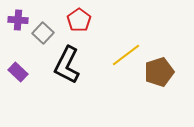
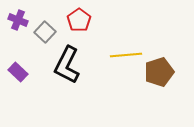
purple cross: rotated 18 degrees clockwise
gray square: moved 2 px right, 1 px up
yellow line: rotated 32 degrees clockwise
